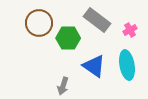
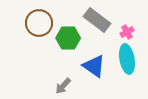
pink cross: moved 3 px left, 2 px down
cyan ellipse: moved 6 px up
gray arrow: rotated 24 degrees clockwise
